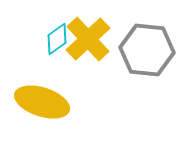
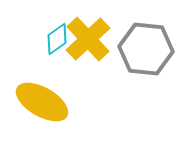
gray hexagon: moved 1 px left, 1 px up
yellow ellipse: rotated 12 degrees clockwise
